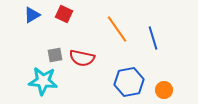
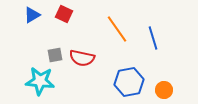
cyan star: moved 3 px left
